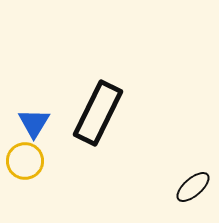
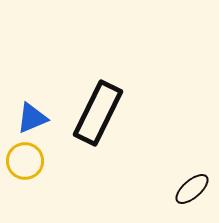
blue triangle: moved 2 px left, 5 px up; rotated 36 degrees clockwise
black ellipse: moved 1 px left, 2 px down
